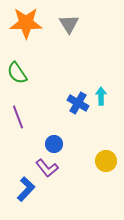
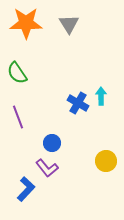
blue circle: moved 2 px left, 1 px up
